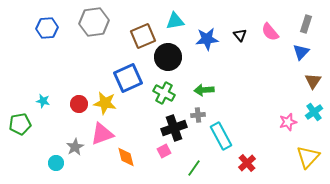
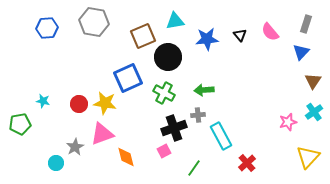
gray hexagon: rotated 16 degrees clockwise
